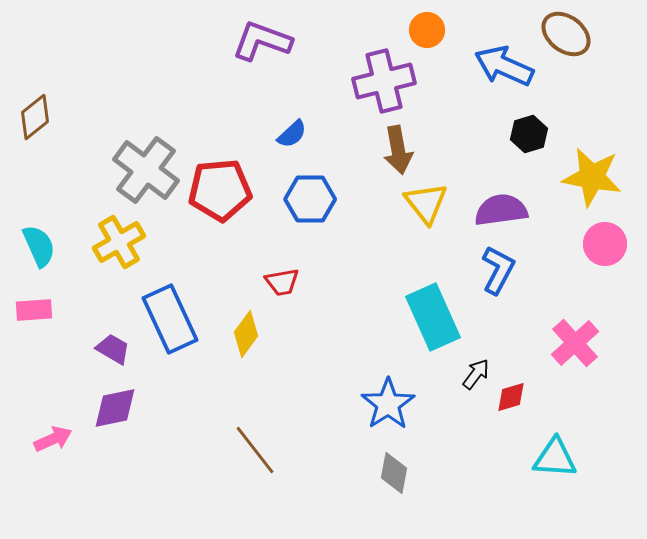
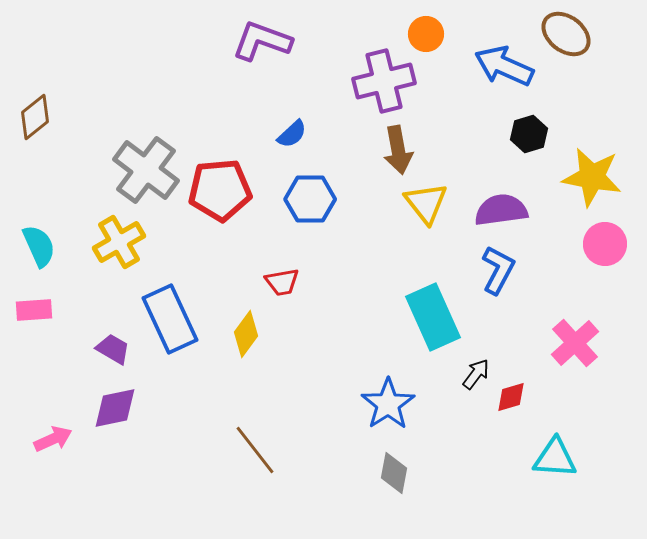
orange circle: moved 1 px left, 4 px down
